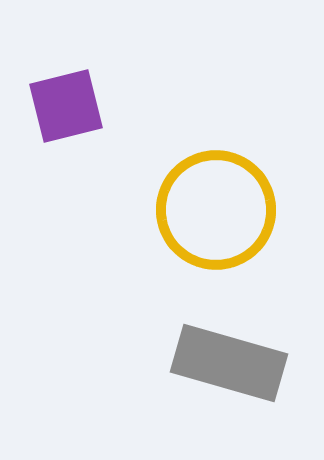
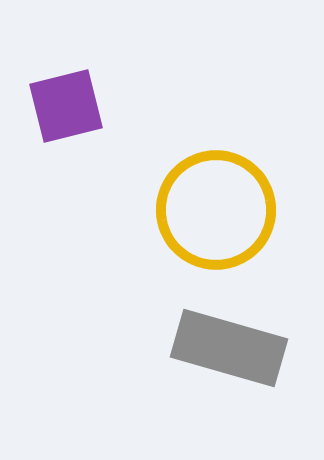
gray rectangle: moved 15 px up
